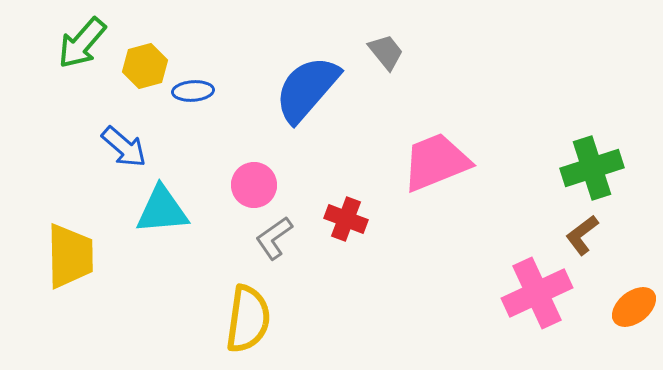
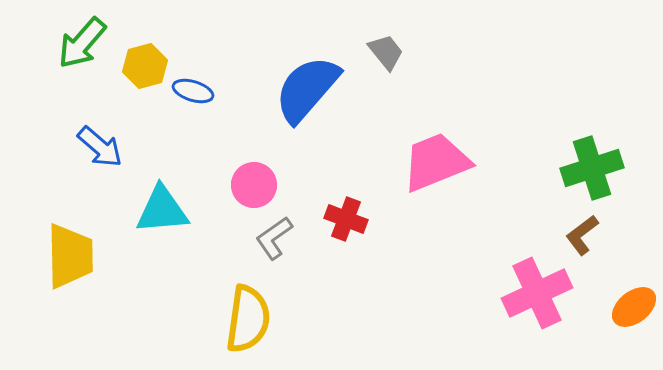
blue ellipse: rotated 21 degrees clockwise
blue arrow: moved 24 px left
